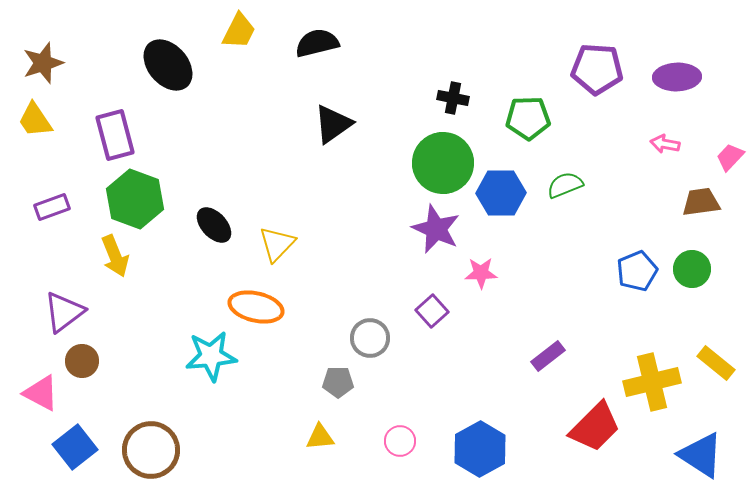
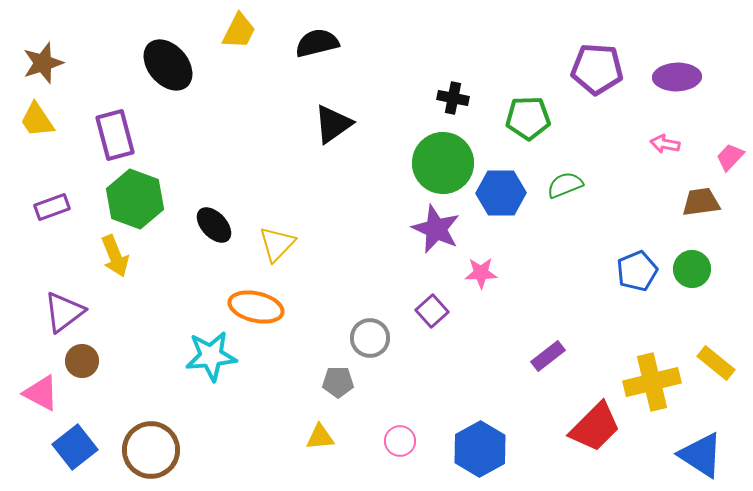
yellow trapezoid at (35, 120): moved 2 px right
